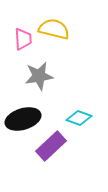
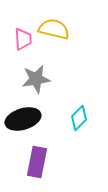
gray star: moved 3 px left, 3 px down
cyan diamond: rotated 65 degrees counterclockwise
purple rectangle: moved 14 px left, 16 px down; rotated 36 degrees counterclockwise
